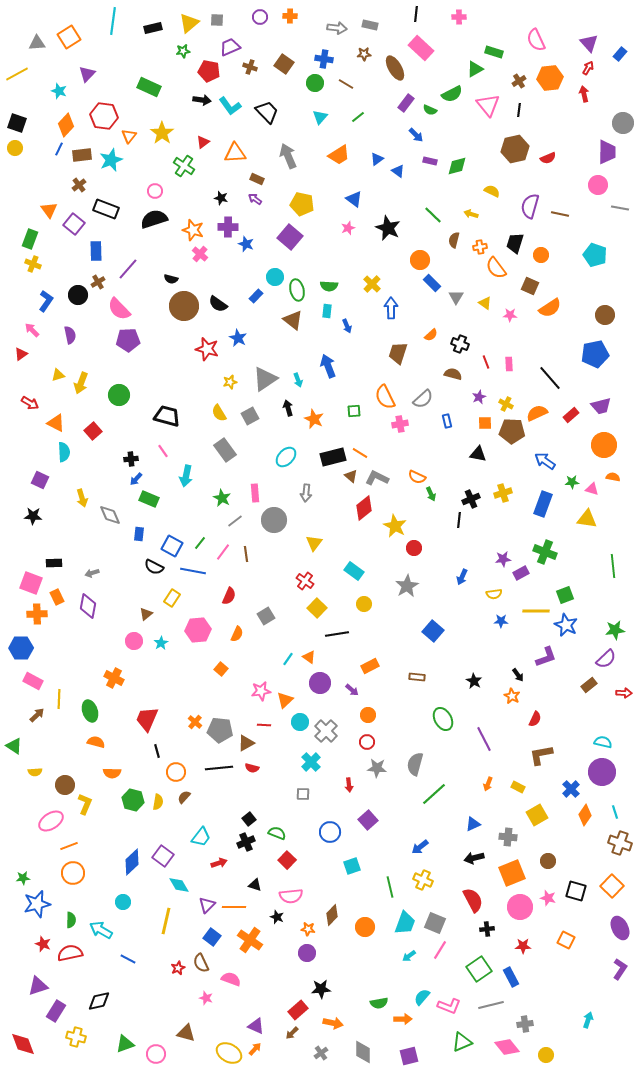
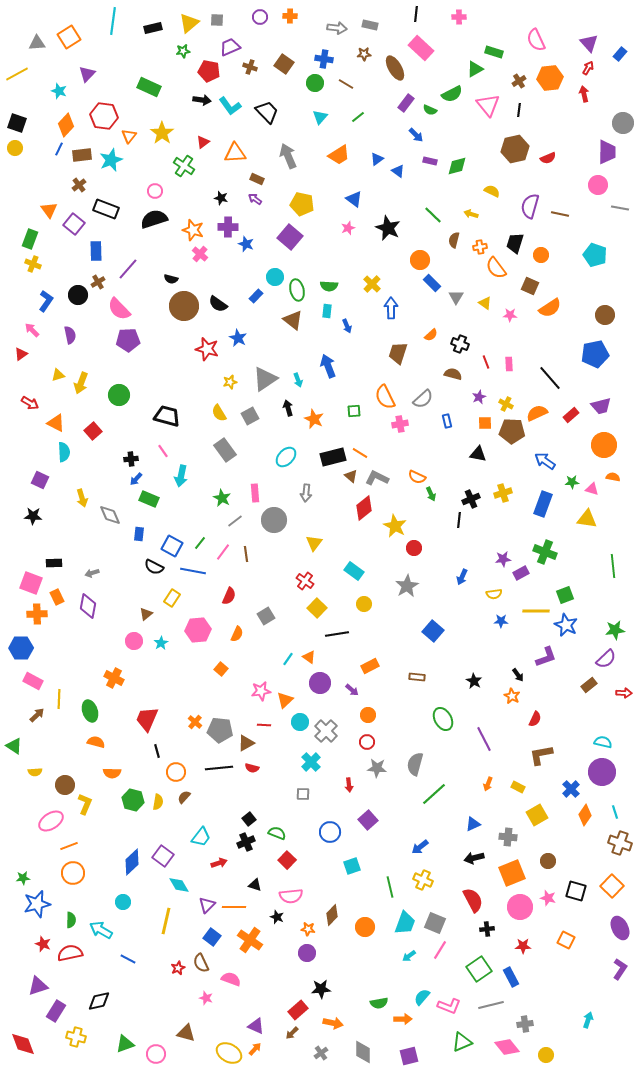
cyan arrow at (186, 476): moved 5 px left
